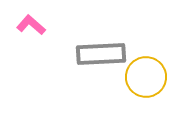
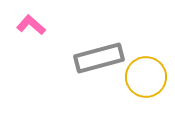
gray rectangle: moved 2 px left, 4 px down; rotated 12 degrees counterclockwise
